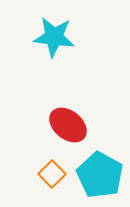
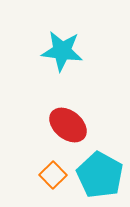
cyan star: moved 8 px right, 14 px down
orange square: moved 1 px right, 1 px down
